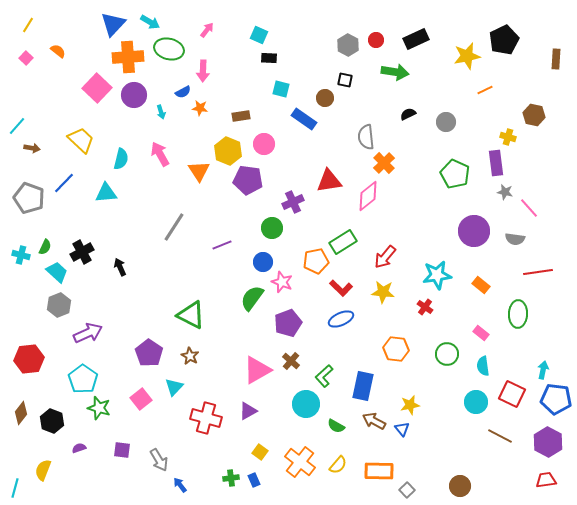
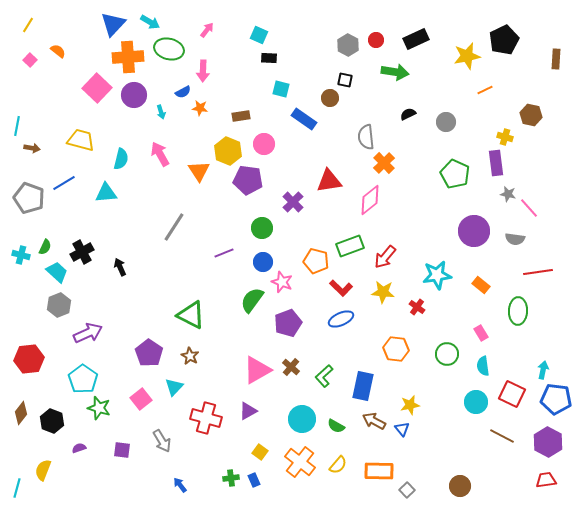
pink square at (26, 58): moved 4 px right, 2 px down
brown circle at (325, 98): moved 5 px right
brown hexagon at (534, 115): moved 3 px left
cyan line at (17, 126): rotated 30 degrees counterclockwise
yellow cross at (508, 137): moved 3 px left
yellow trapezoid at (81, 140): rotated 28 degrees counterclockwise
blue line at (64, 183): rotated 15 degrees clockwise
gray star at (505, 192): moved 3 px right, 2 px down
pink diamond at (368, 196): moved 2 px right, 4 px down
purple cross at (293, 202): rotated 20 degrees counterclockwise
green circle at (272, 228): moved 10 px left
green rectangle at (343, 242): moved 7 px right, 4 px down; rotated 12 degrees clockwise
purple line at (222, 245): moved 2 px right, 8 px down
orange pentagon at (316, 261): rotated 25 degrees clockwise
green semicircle at (252, 298): moved 2 px down
red cross at (425, 307): moved 8 px left
green ellipse at (518, 314): moved 3 px up
pink rectangle at (481, 333): rotated 21 degrees clockwise
brown cross at (291, 361): moved 6 px down
cyan circle at (306, 404): moved 4 px left, 15 px down
brown line at (500, 436): moved 2 px right
gray arrow at (159, 460): moved 3 px right, 19 px up
cyan line at (15, 488): moved 2 px right
